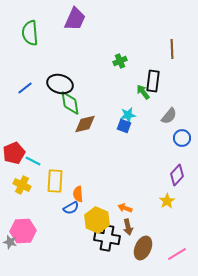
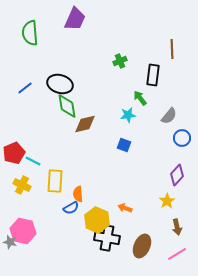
black rectangle: moved 6 px up
green arrow: moved 3 px left, 6 px down
green diamond: moved 3 px left, 3 px down
blue square: moved 19 px down
brown arrow: moved 49 px right
pink hexagon: rotated 15 degrees clockwise
brown ellipse: moved 1 px left, 2 px up
